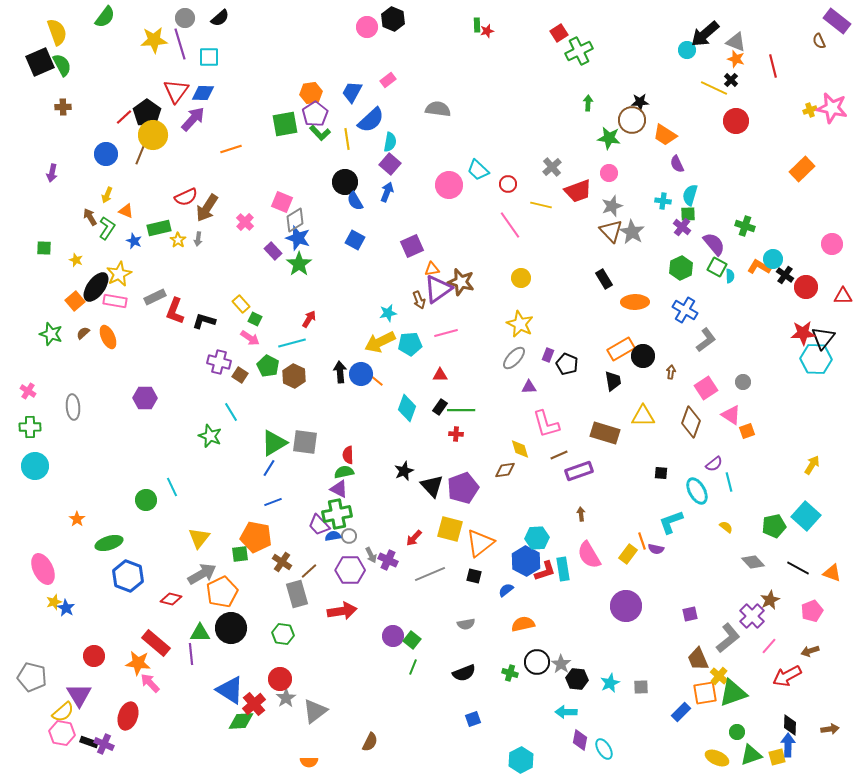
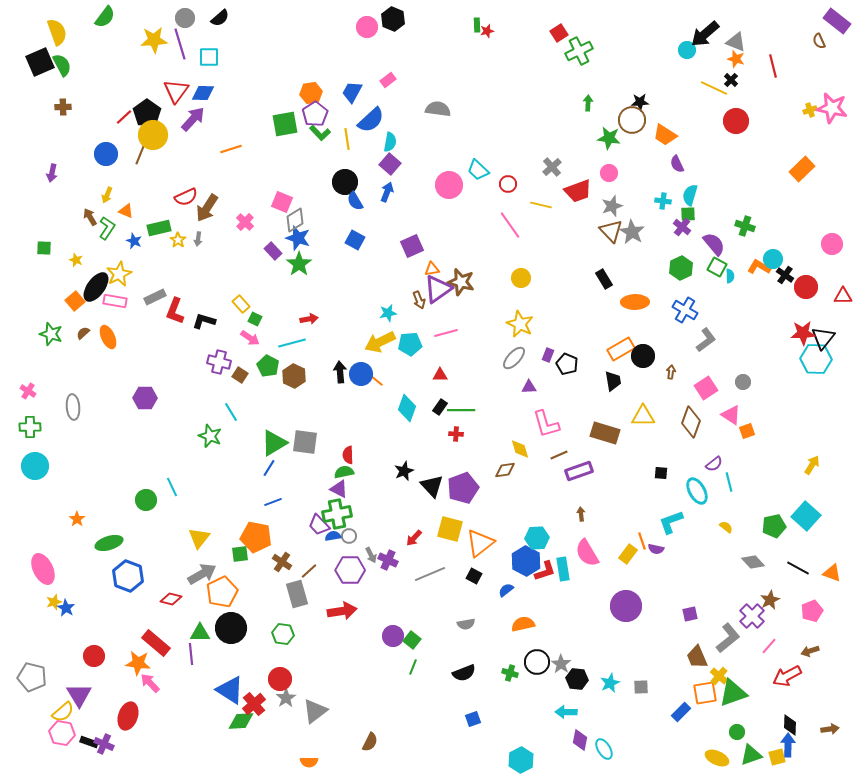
red arrow at (309, 319): rotated 48 degrees clockwise
pink semicircle at (589, 555): moved 2 px left, 2 px up
black square at (474, 576): rotated 14 degrees clockwise
brown trapezoid at (698, 659): moved 1 px left, 2 px up
